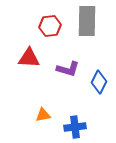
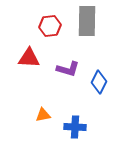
blue cross: rotated 10 degrees clockwise
